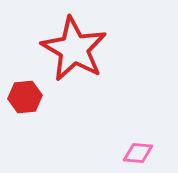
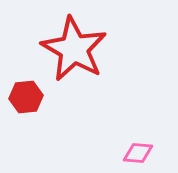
red hexagon: moved 1 px right
